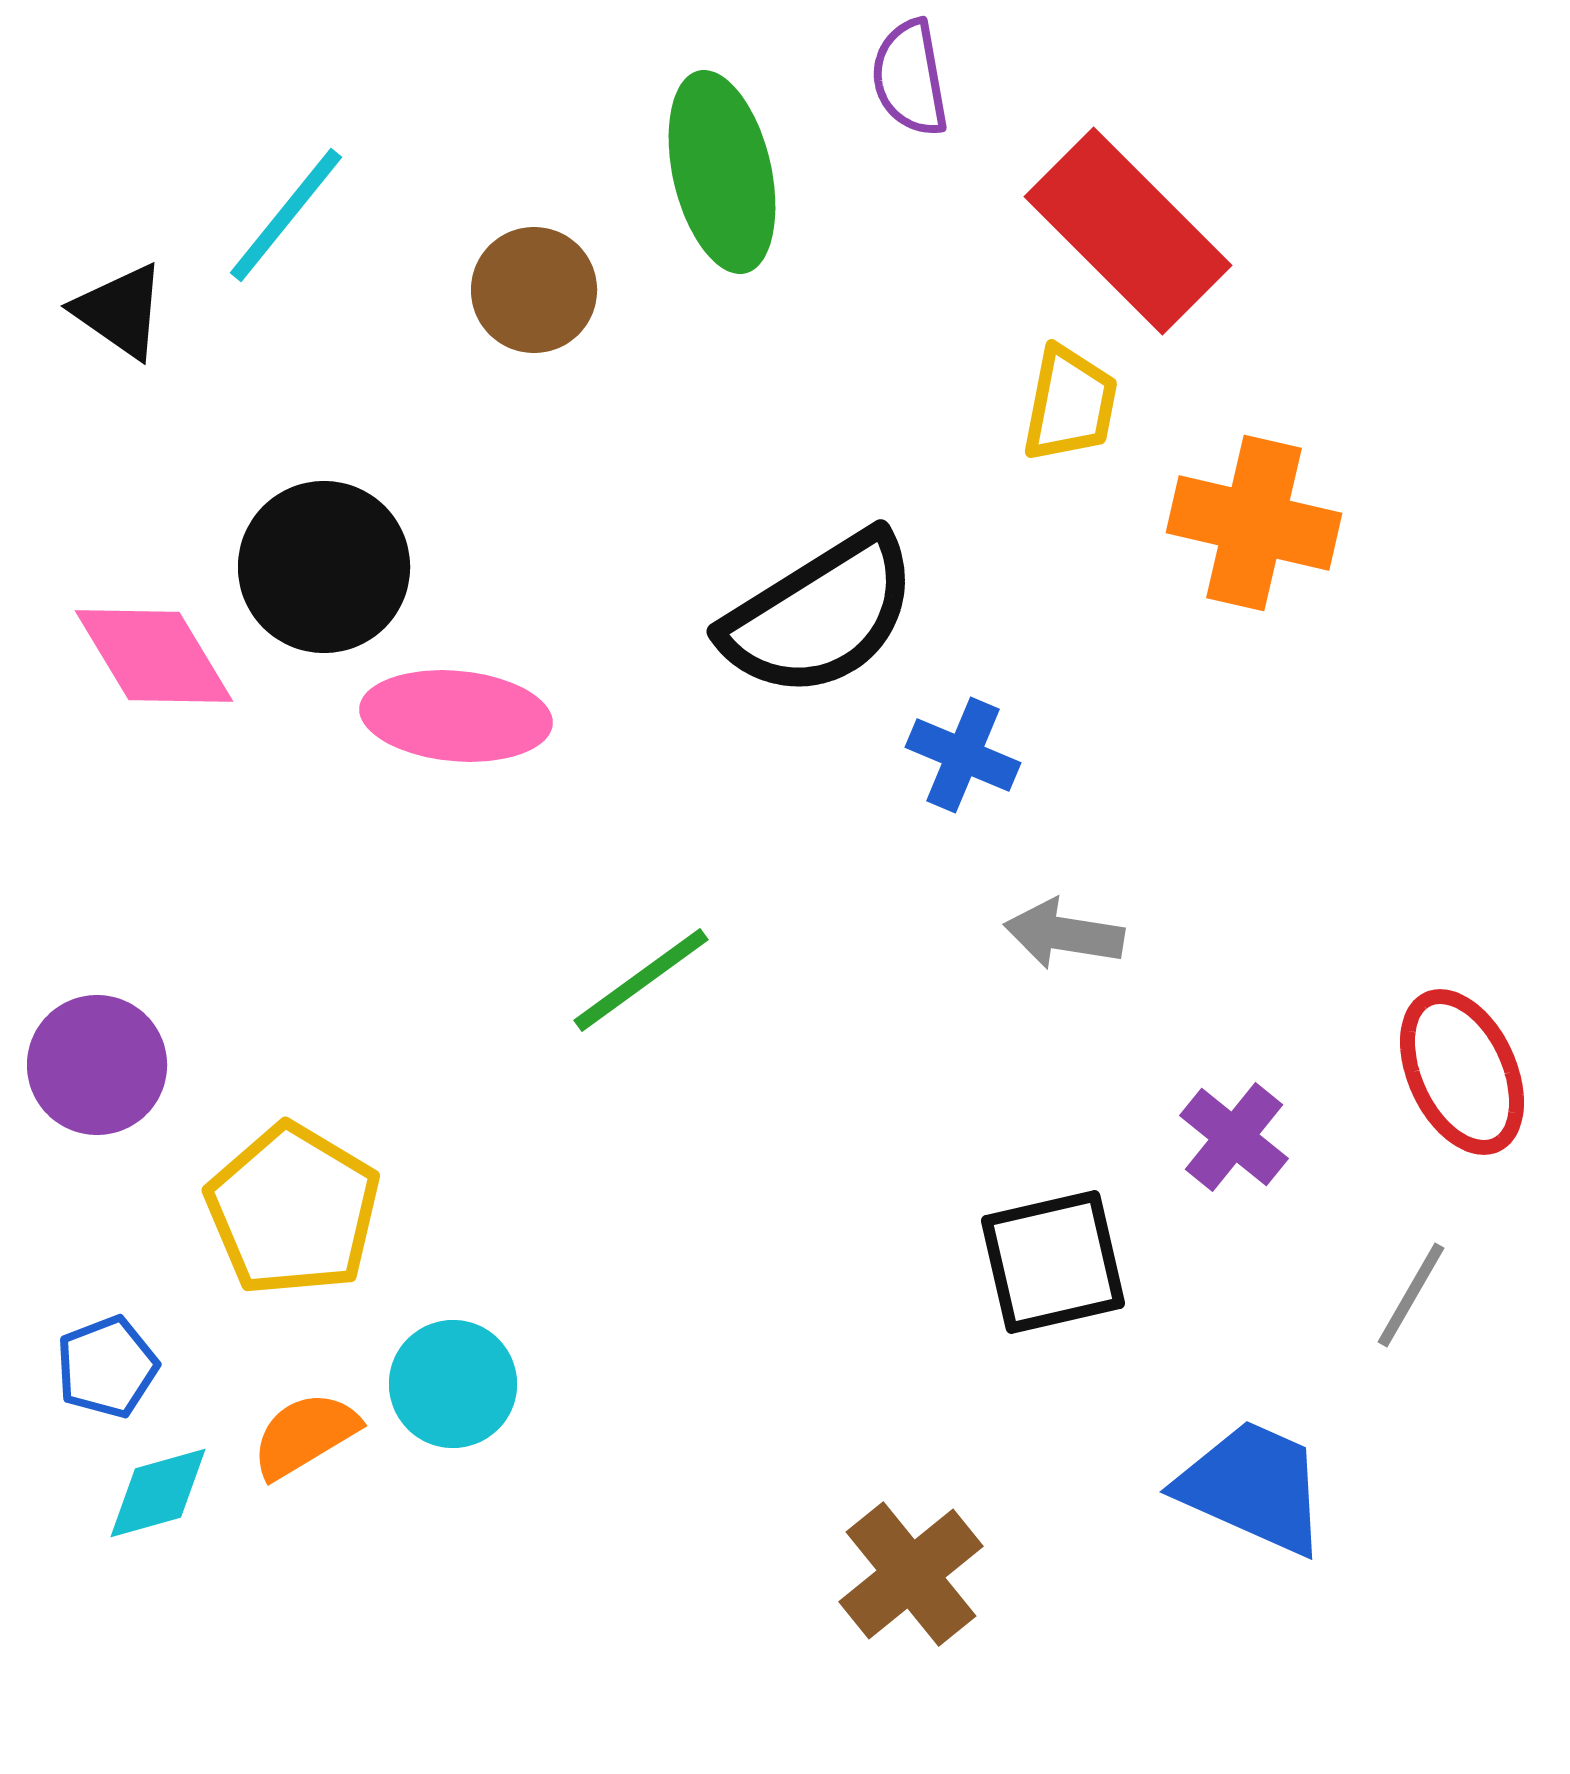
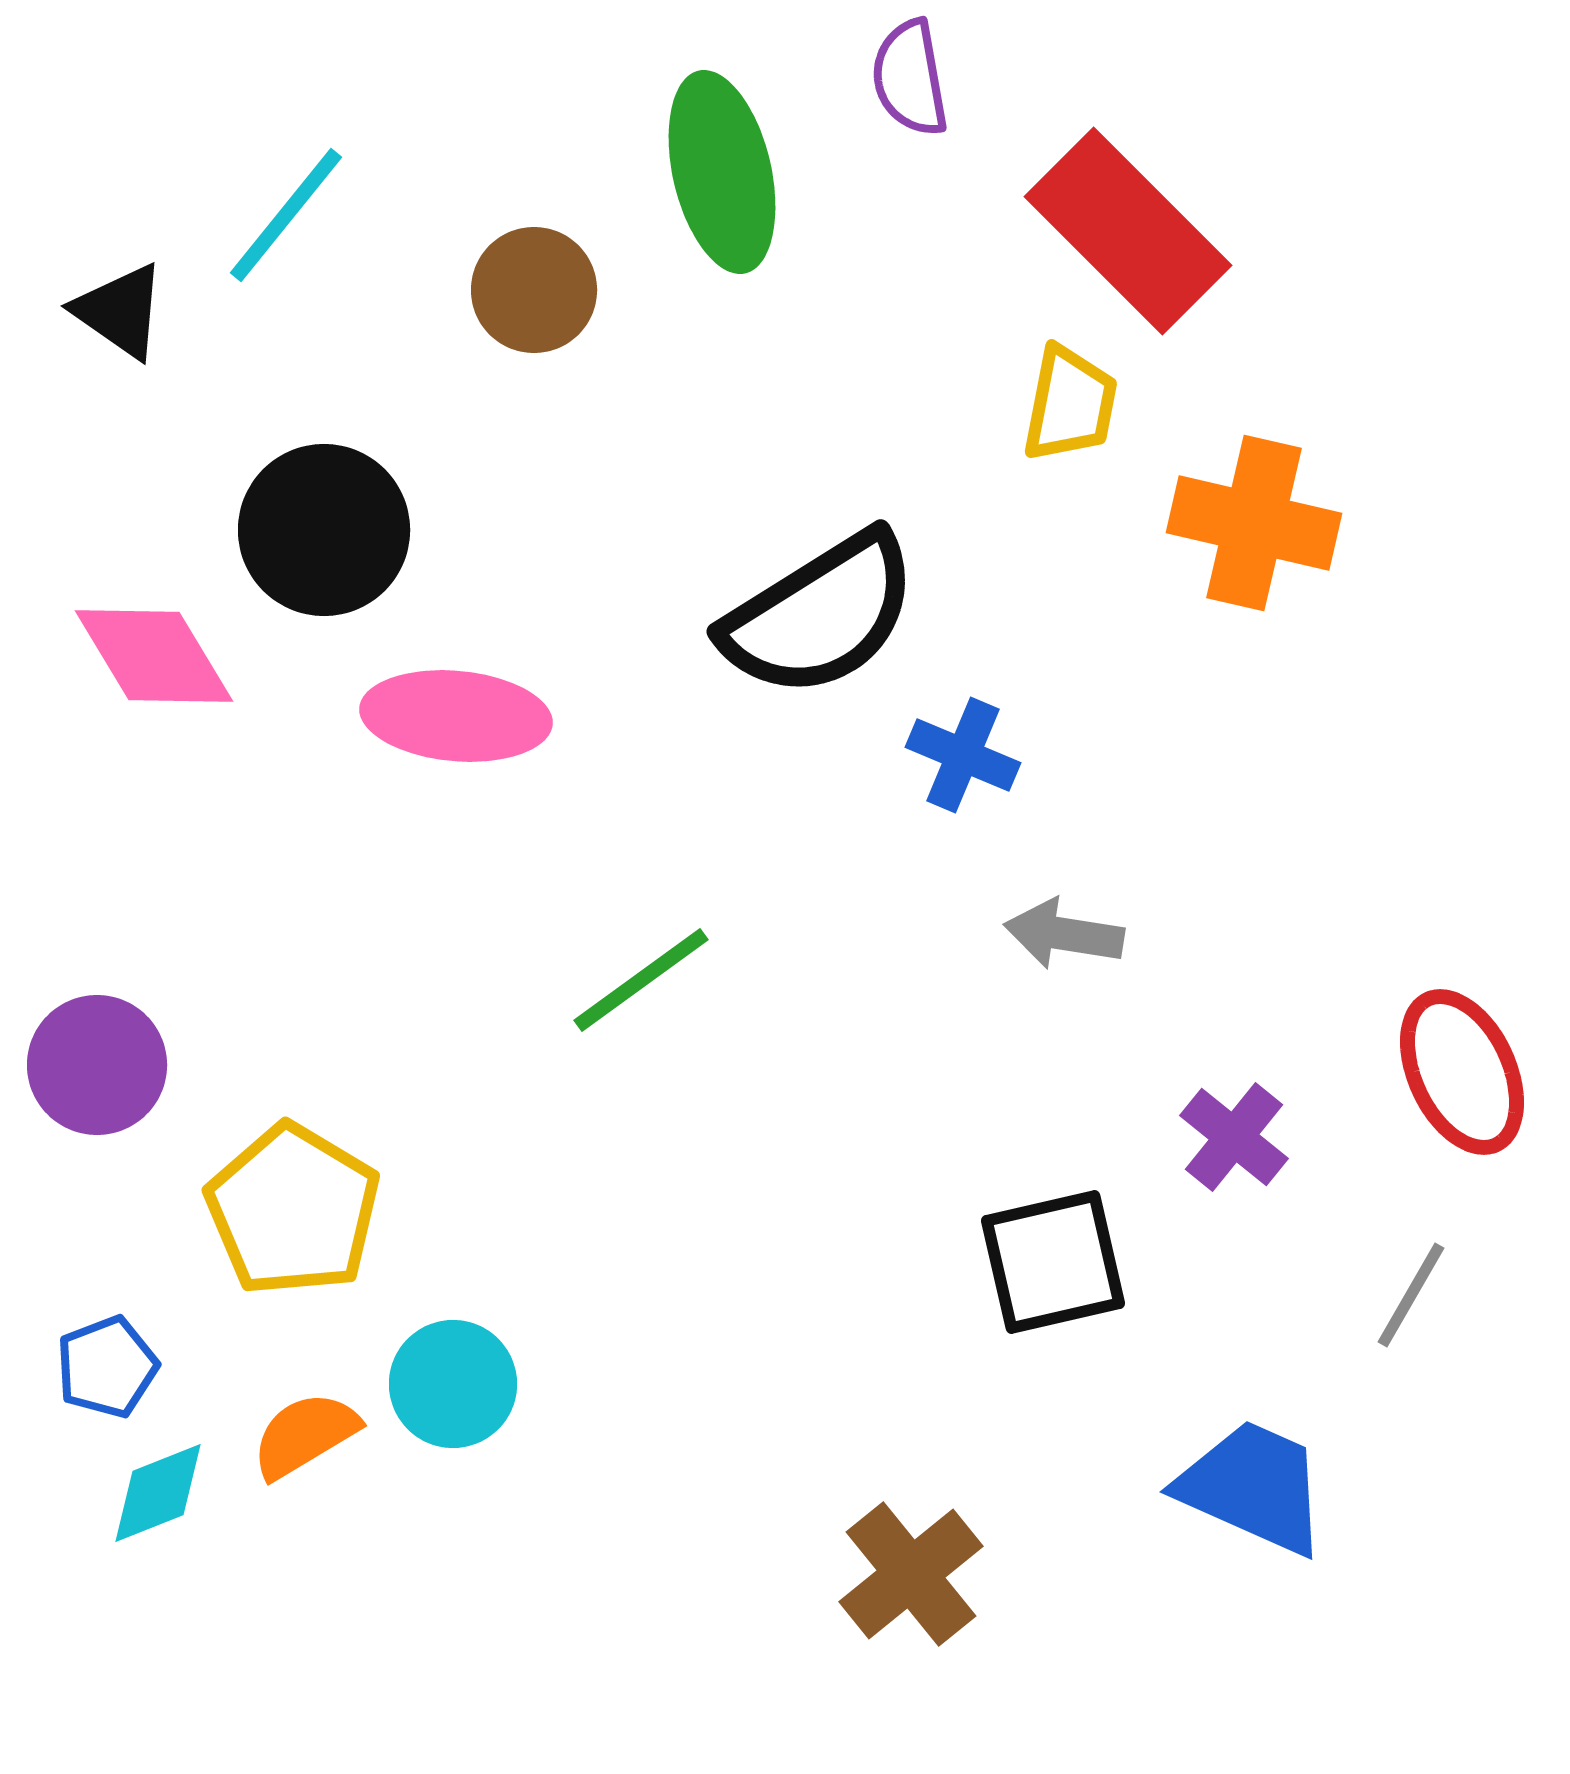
black circle: moved 37 px up
cyan diamond: rotated 6 degrees counterclockwise
